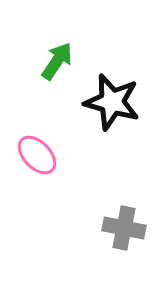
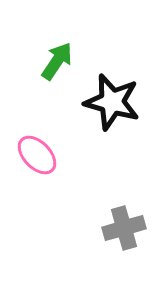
gray cross: rotated 27 degrees counterclockwise
